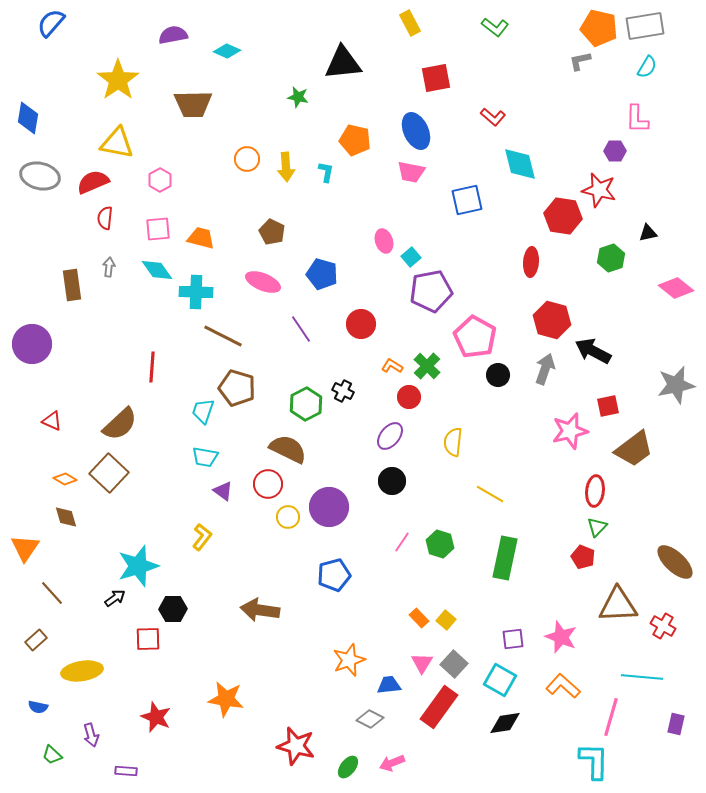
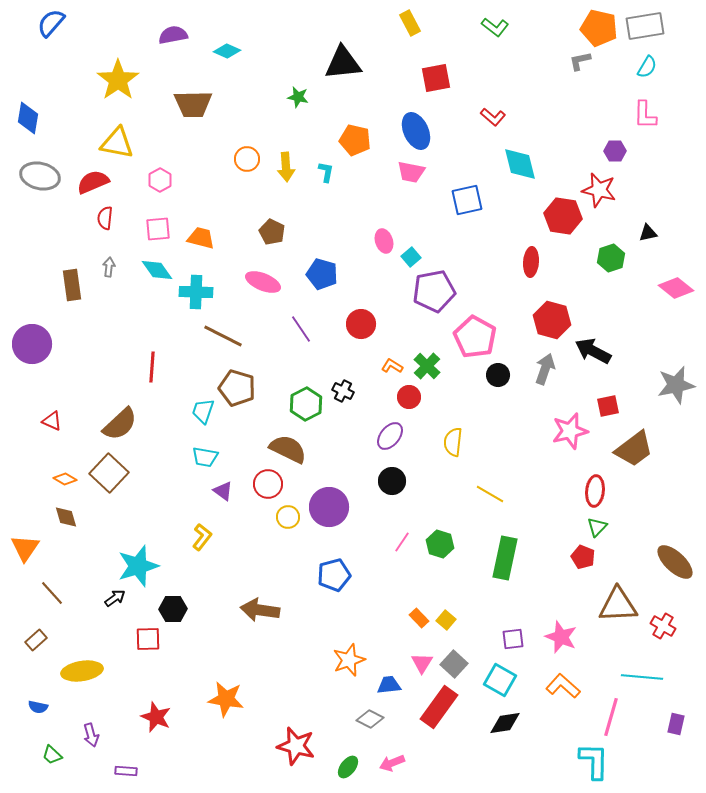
pink L-shape at (637, 119): moved 8 px right, 4 px up
purple pentagon at (431, 291): moved 3 px right
